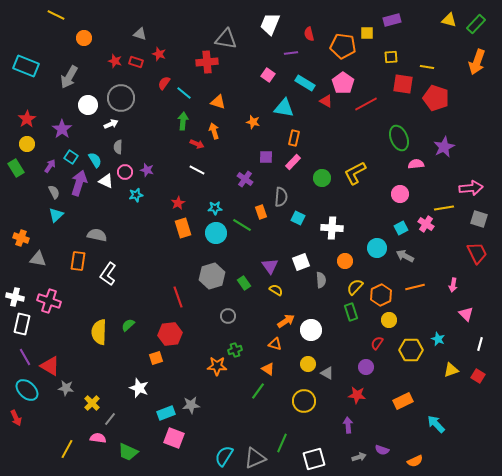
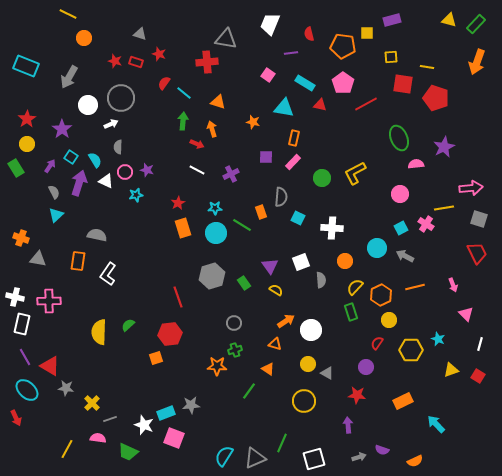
yellow line at (56, 15): moved 12 px right, 1 px up
red triangle at (326, 101): moved 6 px left, 4 px down; rotated 16 degrees counterclockwise
orange arrow at (214, 131): moved 2 px left, 2 px up
purple cross at (245, 179): moved 14 px left, 5 px up; rotated 28 degrees clockwise
pink arrow at (453, 285): rotated 32 degrees counterclockwise
pink cross at (49, 301): rotated 20 degrees counterclockwise
gray circle at (228, 316): moved 6 px right, 7 px down
white star at (139, 388): moved 5 px right, 37 px down
green line at (258, 391): moved 9 px left
gray line at (110, 419): rotated 32 degrees clockwise
